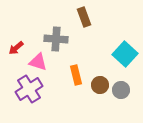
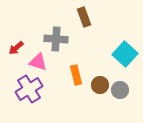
gray circle: moved 1 px left
